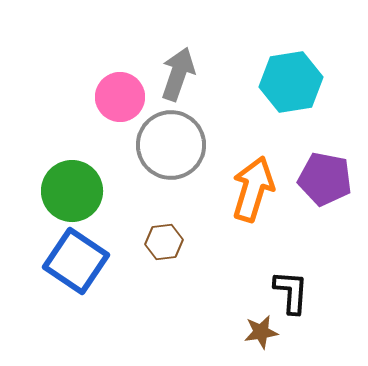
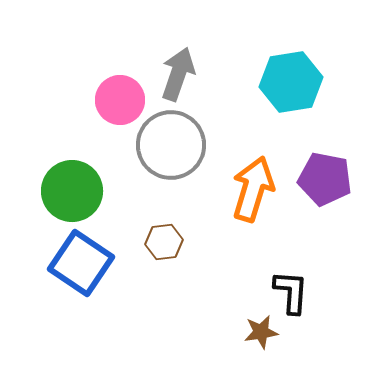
pink circle: moved 3 px down
blue square: moved 5 px right, 2 px down
